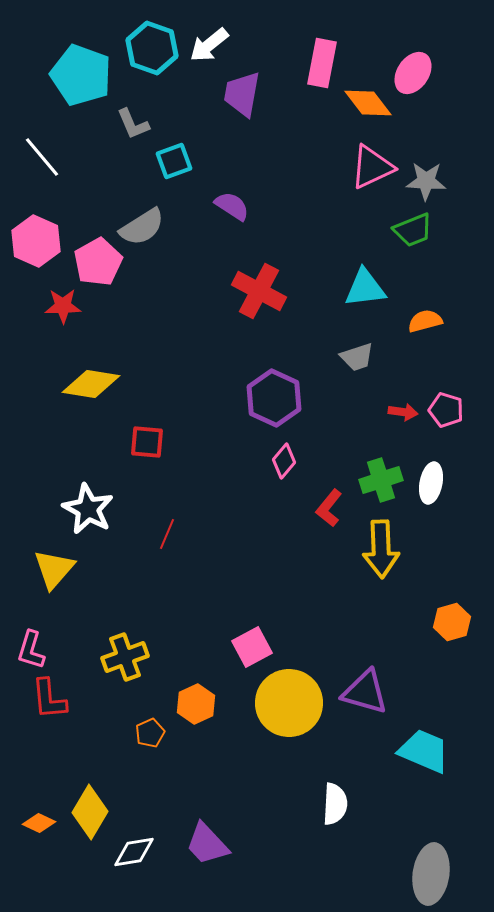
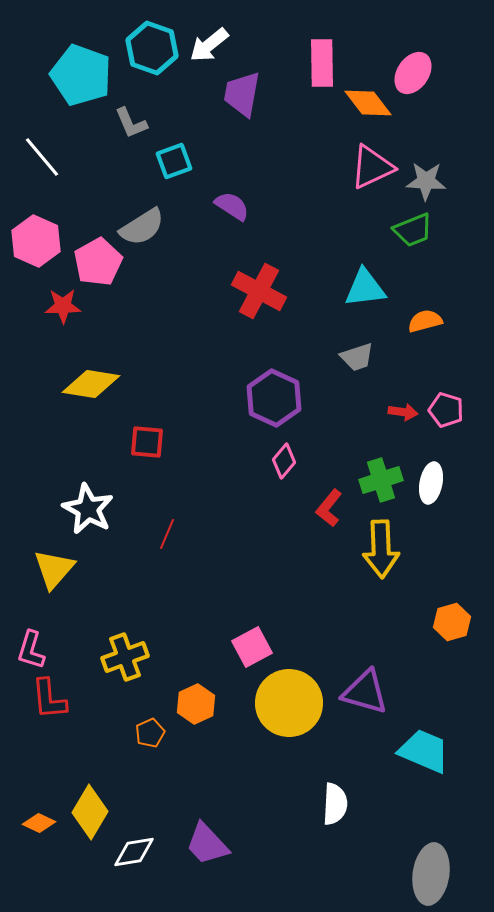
pink rectangle at (322, 63): rotated 12 degrees counterclockwise
gray L-shape at (133, 124): moved 2 px left, 1 px up
